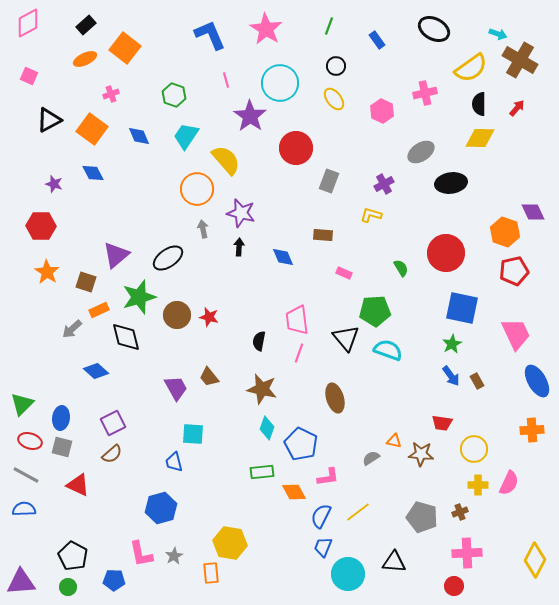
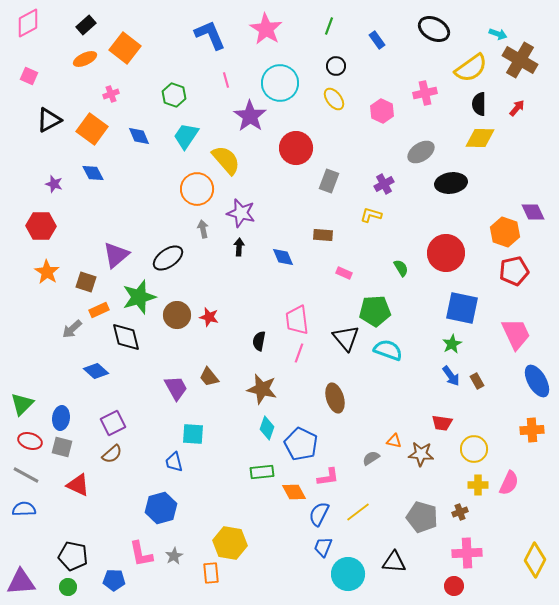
blue semicircle at (321, 516): moved 2 px left, 2 px up
black pentagon at (73, 556): rotated 16 degrees counterclockwise
